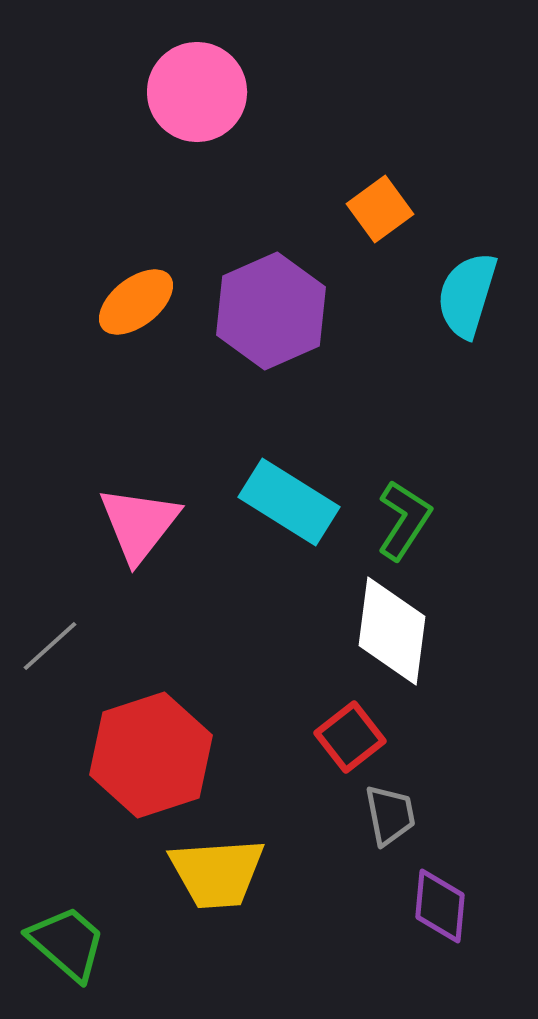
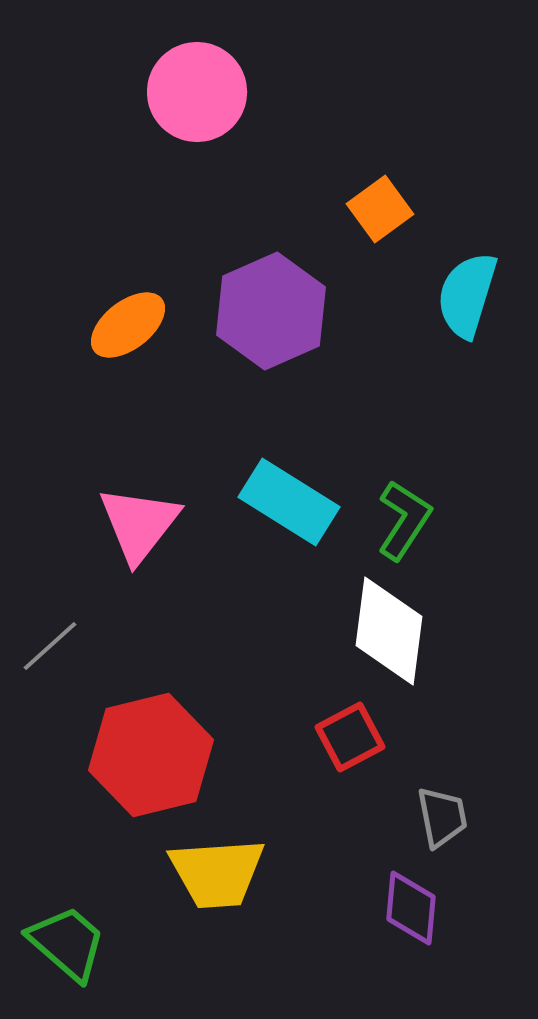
orange ellipse: moved 8 px left, 23 px down
white diamond: moved 3 px left
red square: rotated 10 degrees clockwise
red hexagon: rotated 4 degrees clockwise
gray trapezoid: moved 52 px right, 2 px down
purple diamond: moved 29 px left, 2 px down
